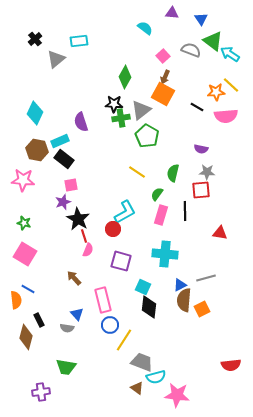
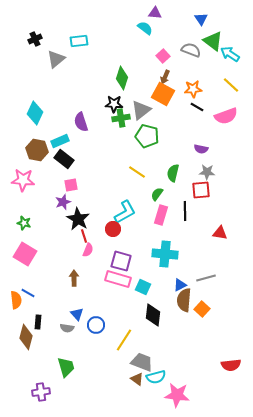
purple triangle at (172, 13): moved 17 px left
black cross at (35, 39): rotated 16 degrees clockwise
green diamond at (125, 77): moved 3 px left, 1 px down; rotated 10 degrees counterclockwise
orange star at (216, 92): moved 23 px left, 3 px up
pink semicircle at (226, 116): rotated 15 degrees counterclockwise
green pentagon at (147, 136): rotated 15 degrees counterclockwise
brown arrow at (74, 278): rotated 42 degrees clockwise
blue line at (28, 289): moved 4 px down
pink rectangle at (103, 300): moved 15 px right, 21 px up; rotated 60 degrees counterclockwise
black diamond at (149, 307): moved 4 px right, 8 px down
orange square at (202, 309): rotated 21 degrees counterclockwise
black rectangle at (39, 320): moved 1 px left, 2 px down; rotated 32 degrees clockwise
blue circle at (110, 325): moved 14 px left
green trapezoid at (66, 367): rotated 115 degrees counterclockwise
brown triangle at (137, 388): moved 9 px up
